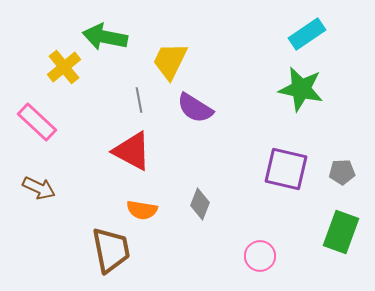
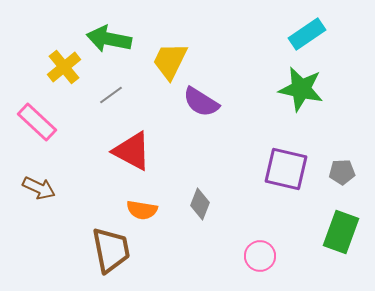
green arrow: moved 4 px right, 2 px down
gray line: moved 28 px left, 5 px up; rotated 65 degrees clockwise
purple semicircle: moved 6 px right, 6 px up
